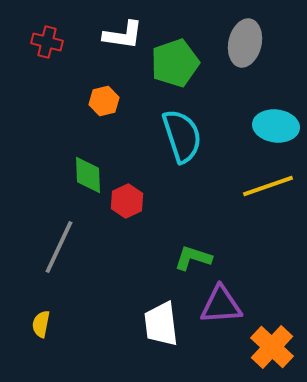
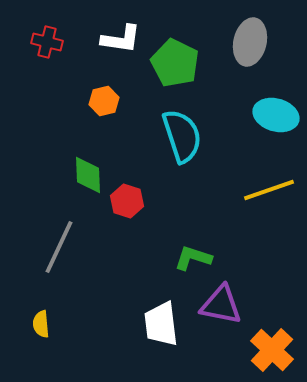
white L-shape: moved 2 px left, 4 px down
gray ellipse: moved 5 px right, 1 px up
green pentagon: rotated 27 degrees counterclockwise
cyan ellipse: moved 11 px up; rotated 9 degrees clockwise
yellow line: moved 1 px right, 4 px down
red hexagon: rotated 16 degrees counterclockwise
purple triangle: rotated 15 degrees clockwise
yellow semicircle: rotated 16 degrees counterclockwise
orange cross: moved 3 px down
